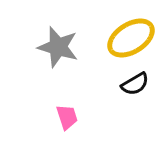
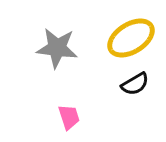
gray star: moved 1 px left, 1 px down; rotated 9 degrees counterclockwise
pink trapezoid: moved 2 px right
